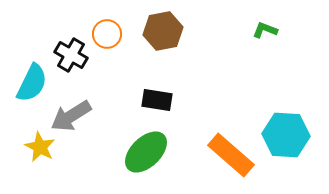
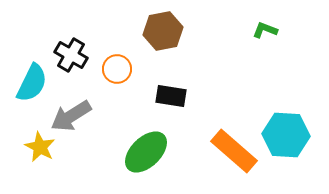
orange circle: moved 10 px right, 35 px down
black rectangle: moved 14 px right, 4 px up
orange rectangle: moved 3 px right, 4 px up
